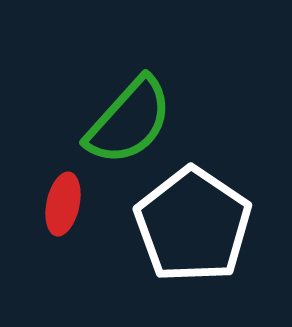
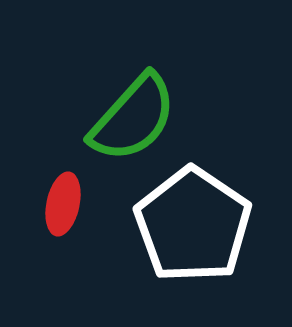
green semicircle: moved 4 px right, 3 px up
